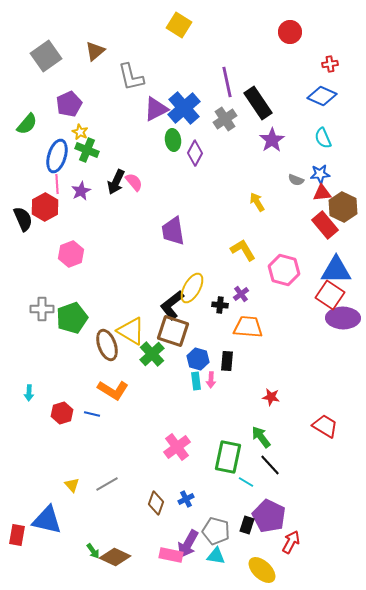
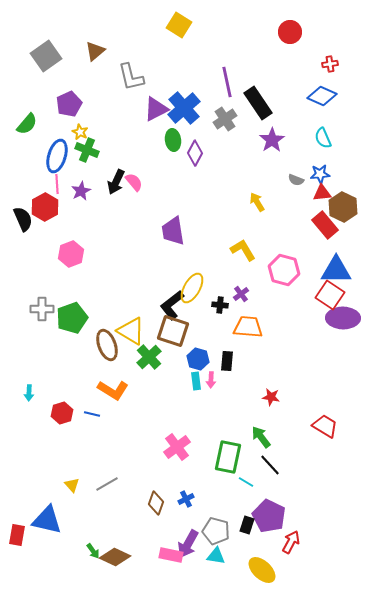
green cross at (152, 354): moved 3 px left, 3 px down
